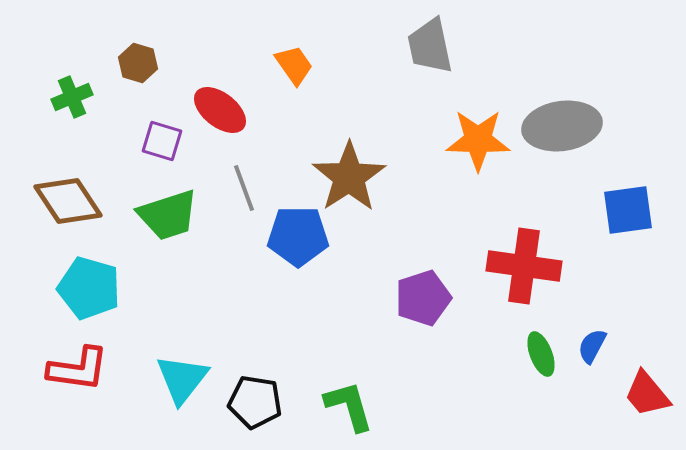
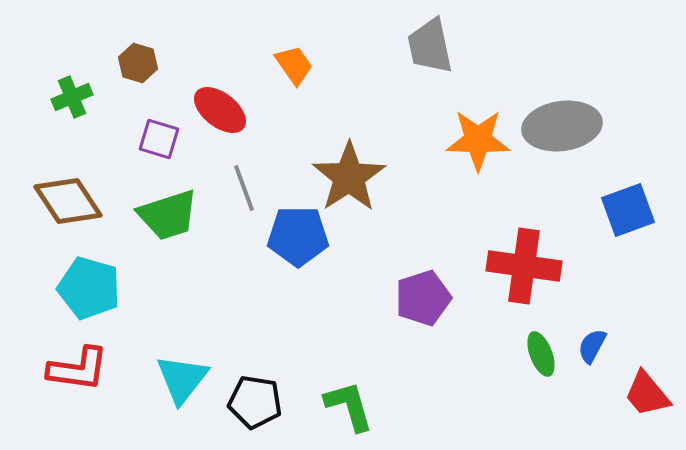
purple square: moved 3 px left, 2 px up
blue square: rotated 12 degrees counterclockwise
